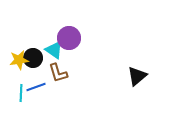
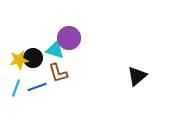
cyan triangle: moved 1 px right; rotated 18 degrees counterclockwise
blue line: moved 1 px right
cyan line: moved 5 px left, 5 px up; rotated 18 degrees clockwise
